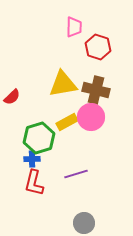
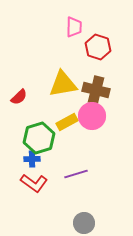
red semicircle: moved 7 px right
pink circle: moved 1 px right, 1 px up
red L-shape: rotated 68 degrees counterclockwise
